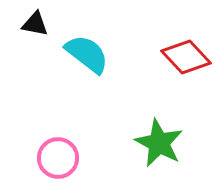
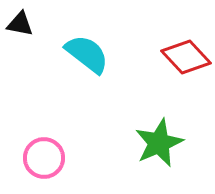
black triangle: moved 15 px left
green star: rotated 21 degrees clockwise
pink circle: moved 14 px left
